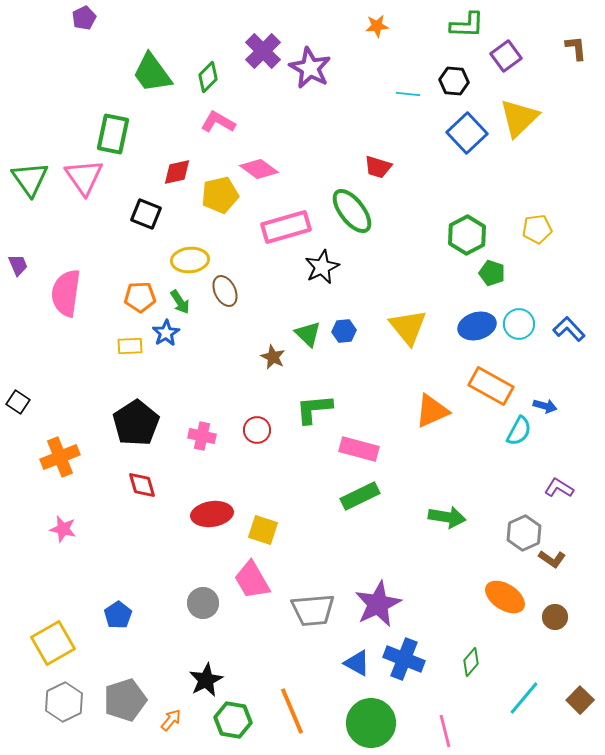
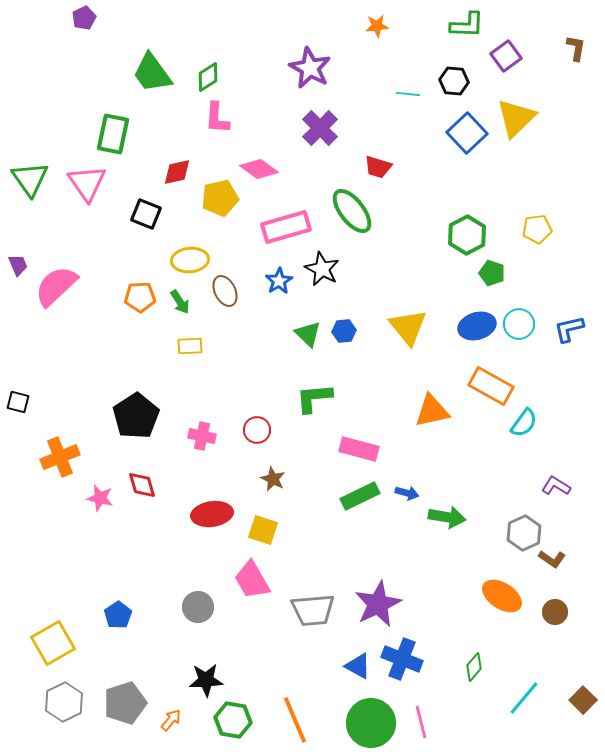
brown L-shape at (576, 48): rotated 16 degrees clockwise
purple cross at (263, 51): moved 57 px right, 77 px down
green diamond at (208, 77): rotated 12 degrees clockwise
yellow triangle at (519, 118): moved 3 px left
pink L-shape at (218, 122): moved 1 px left, 4 px up; rotated 116 degrees counterclockwise
pink triangle at (84, 177): moved 3 px right, 6 px down
yellow pentagon at (220, 195): moved 3 px down
black star at (322, 267): moved 2 px down; rotated 20 degrees counterclockwise
pink semicircle at (66, 293): moved 10 px left, 7 px up; rotated 39 degrees clockwise
blue L-shape at (569, 329): rotated 60 degrees counterclockwise
blue star at (166, 333): moved 113 px right, 52 px up
yellow rectangle at (130, 346): moved 60 px right
brown star at (273, 357): moved 122 px down
black square at (18, 402): rotated 20 degrees counterclockwise
blue arrow at (545, 406): moved 138 px left, 87 px down
green L-shape at (314, 409): moved 11 px up
orange triangle at (432, 411): rotated 12 degrees clockwise
black pentagon at (136, 423): moved 7 px up
cyan semicircle at (519, 431): moved 5 px right, 8 px up; rotated 8 degrees clockwise
purple L-shape at (559, 488): moved 3 px left, 2 px up
pink star at (63, 529): moved 37 px right, 31 px up
orange ellipse at (505, 597): moved 3 px left, 1 px up
gray circle at (203, 603): moved 5 px left, 4 px down
brown circle at (555, 617): moved 5 px up
blue cross at (404, 659): moved 2 px left
green diamond at (471, 662): moved 3 px right, 5 px down
blue triangle at (357, 663): moved 1 px right, 3 px down
black star at (206, 680): rotated 24 degrees clockwise
gray pentagon at (125, 700): moved 3 px down
brown square at (580, 700): moved 3 px right
orange line at (292, 711): moved 3 px right, 9 px down
pink line at (445, 731): moved 24 px left, 9 px up
